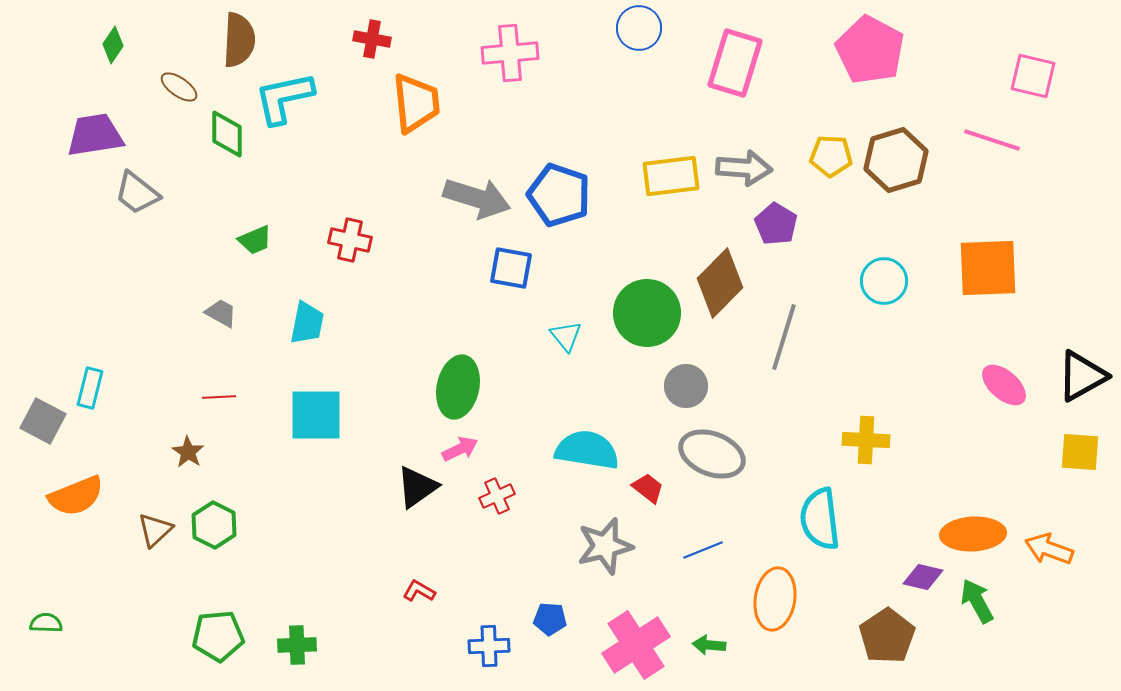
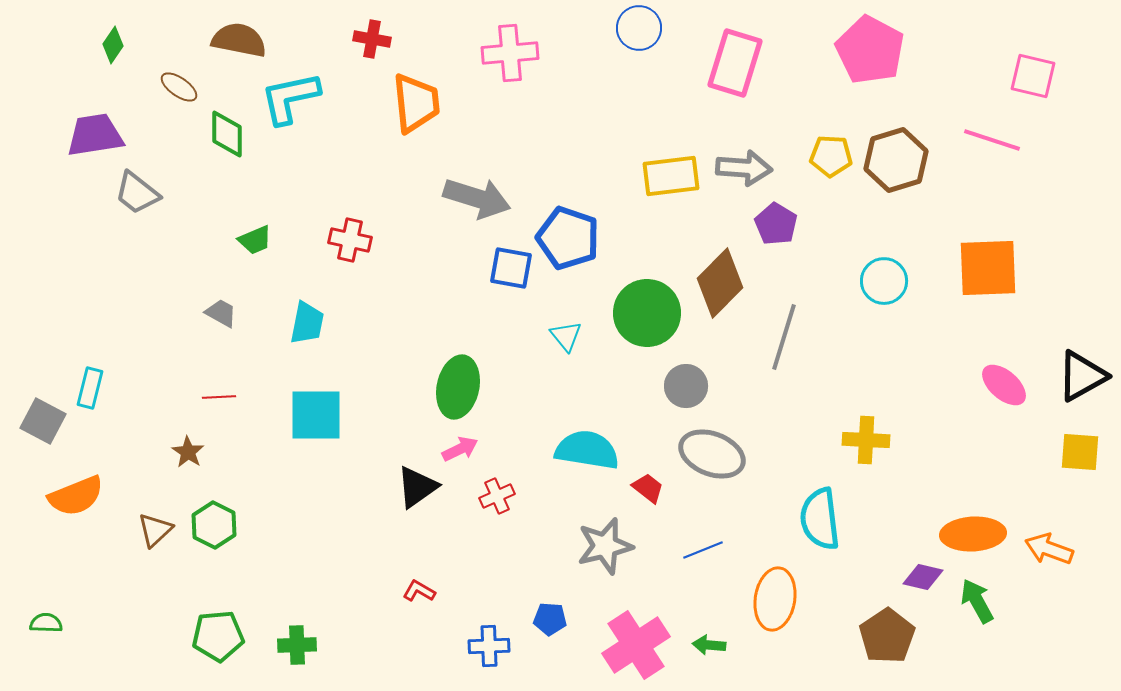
brown semicircle at (239, 40): rotated 82 degrees counterclockwise
cyan L-shape at (284, 98): moved 6 px right
blue pentagon at (559, 195): moved 9 px right, 43 px down
